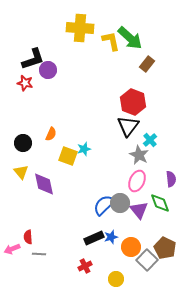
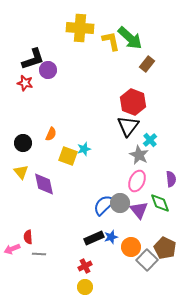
yellow circle: moved 31 px left, 8 px down
